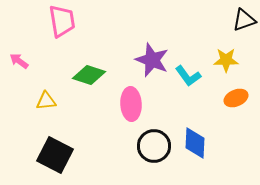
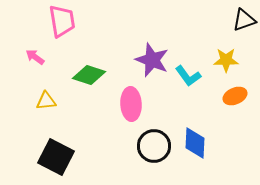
pink arrow: moved 16 px right, 4 px up
orange ellipse: moved 1 px left, 2 px up
black square: moved 1 px right, 2 px down
